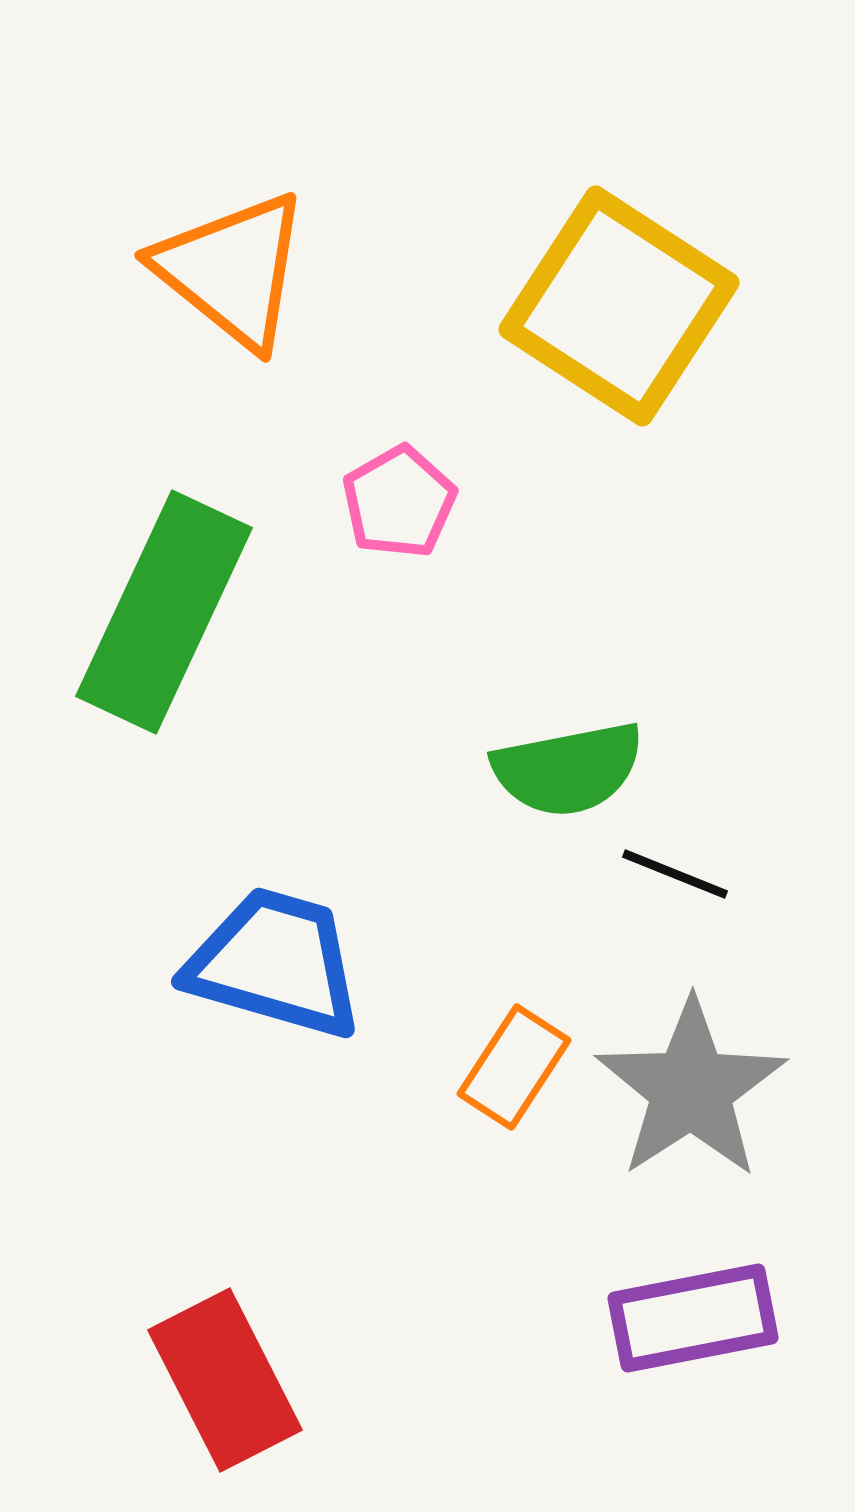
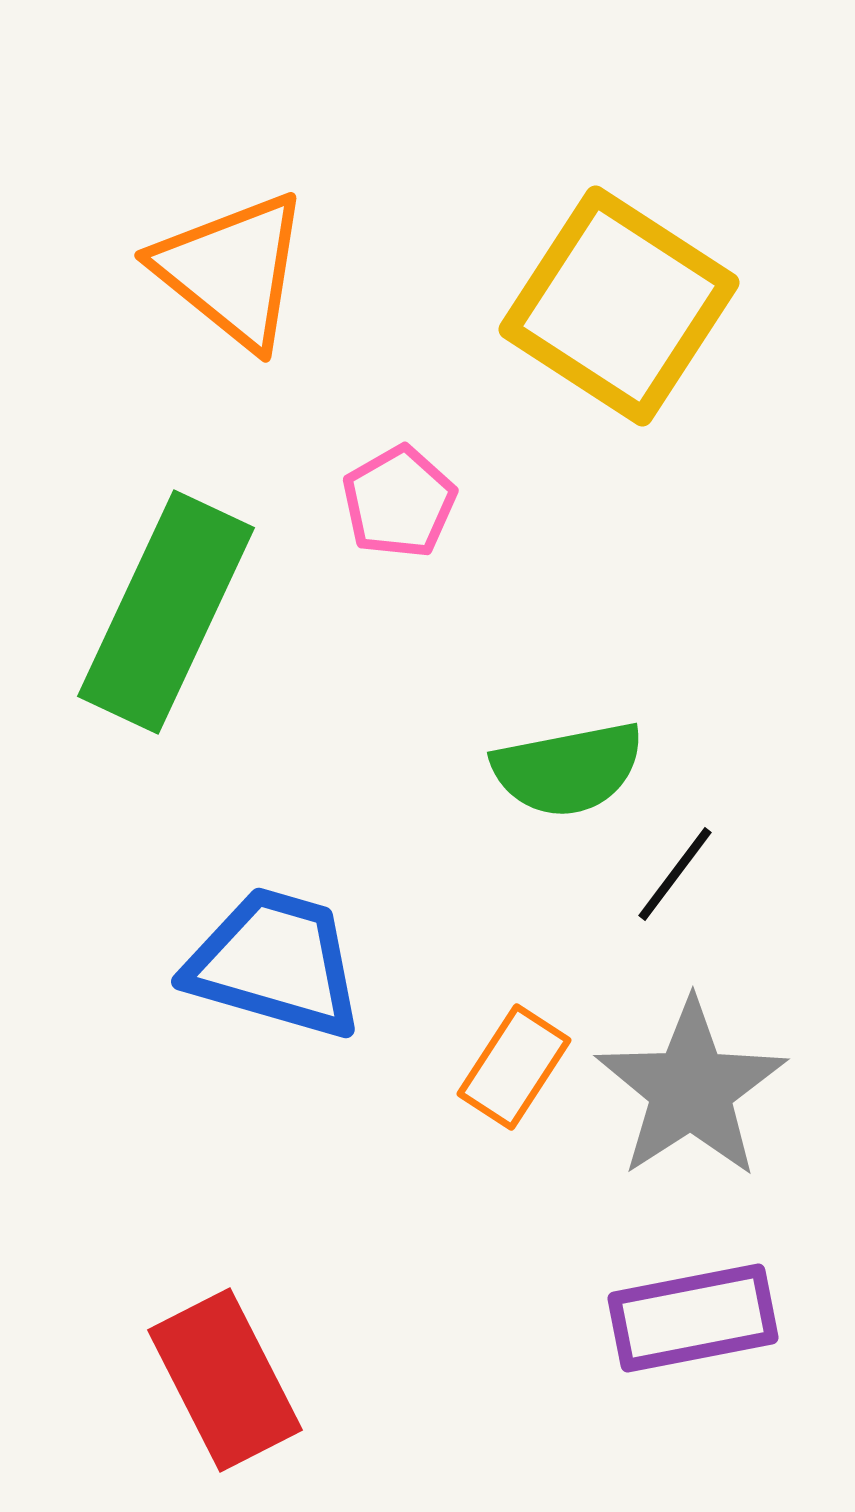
green rectangle: moved 2 px right
black line: rotated 75 degrees counterclockwise
